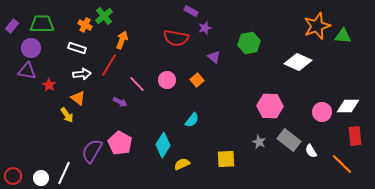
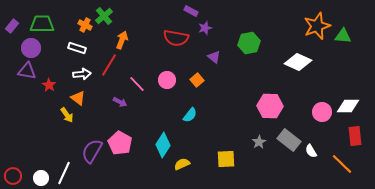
cyan semicircle at (192, 120): moved 2 px left, 5 px up
gray star at (259, 142): rotated 16 degrees clockwise
